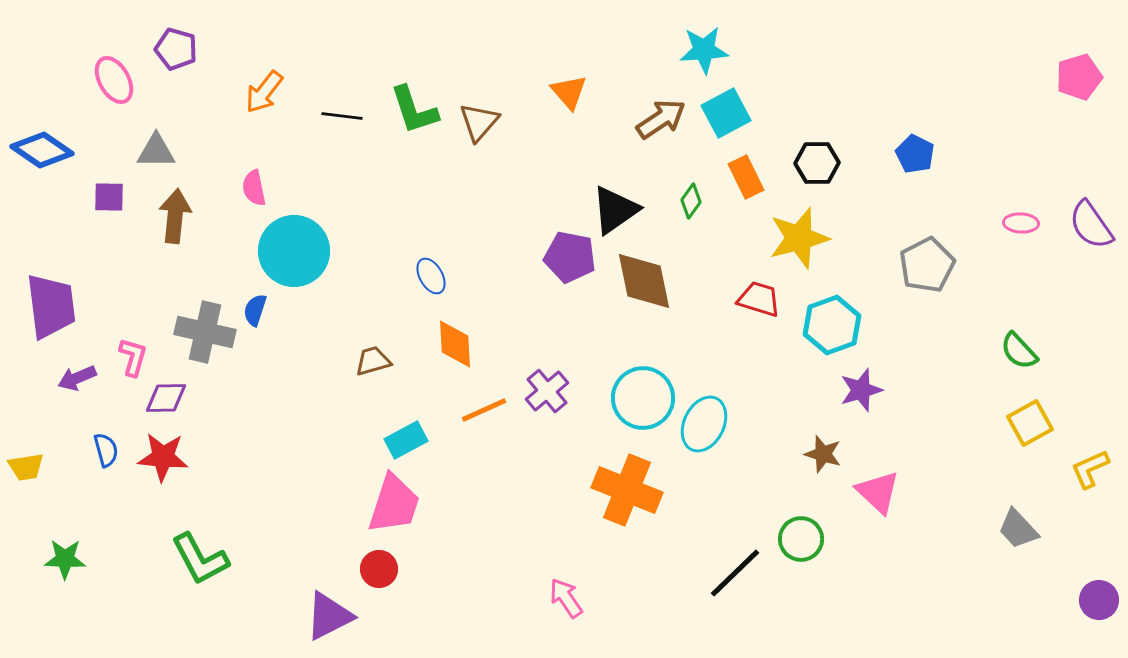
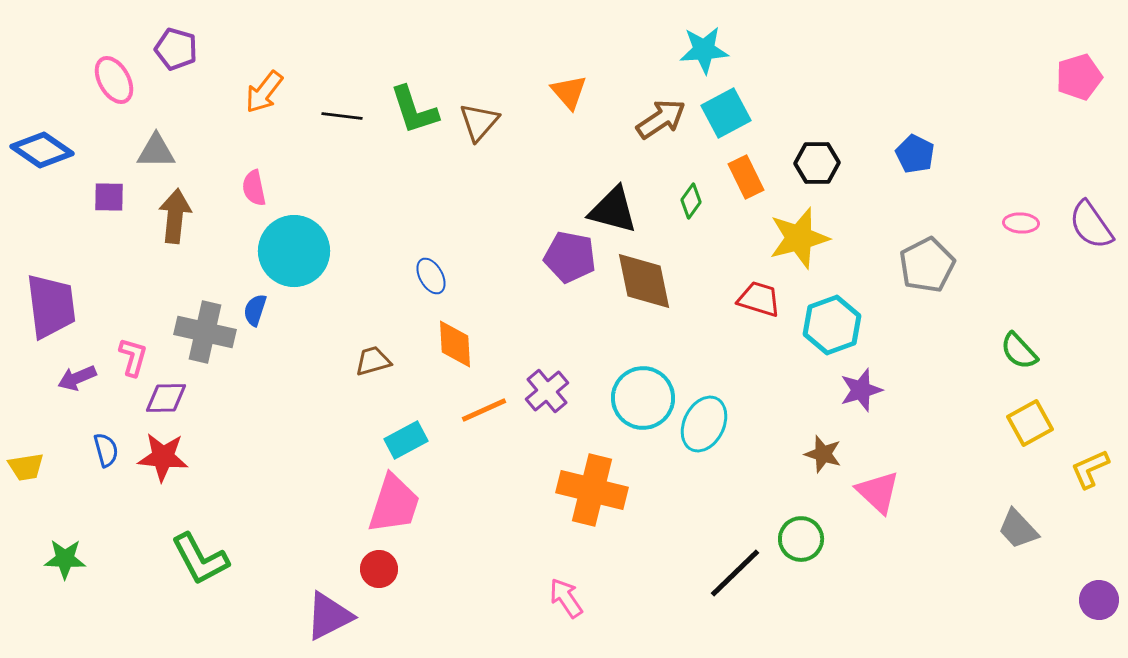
black triangle at (615, 210): moved 2 px left; rotated 50 degrees clockwise
orange cross at (627, 490): moved 35 px left; rotated 8 degrees counterclockwise
